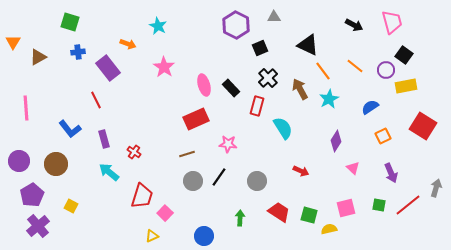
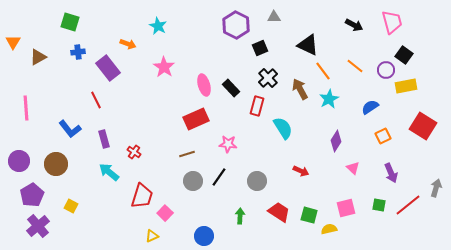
green arrow at (240, 218): moved 2 px up
